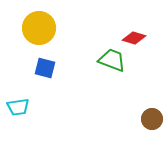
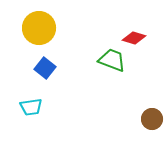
blue square: rotated 25 degrees clockwise
cyan trapezoid: moved 13 px right
